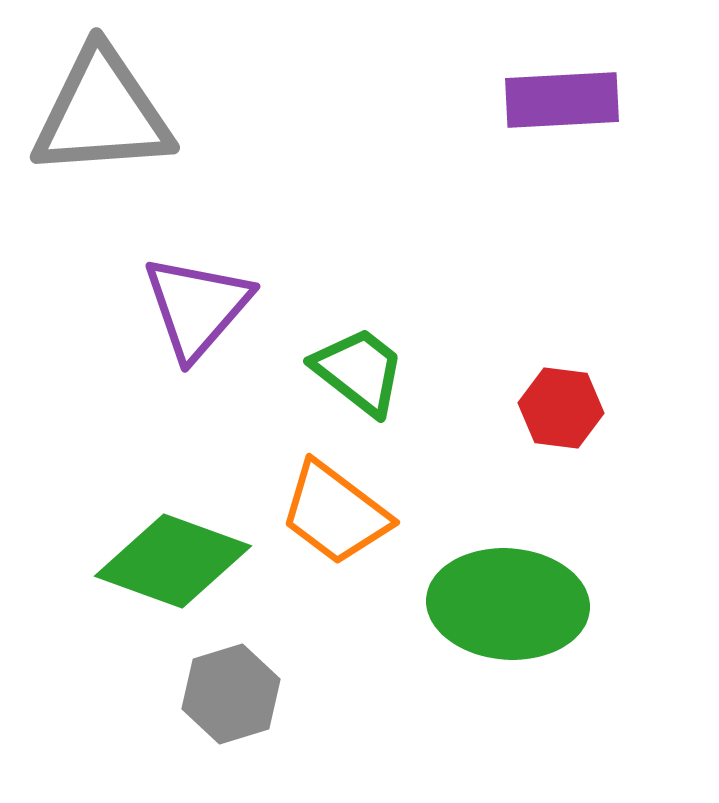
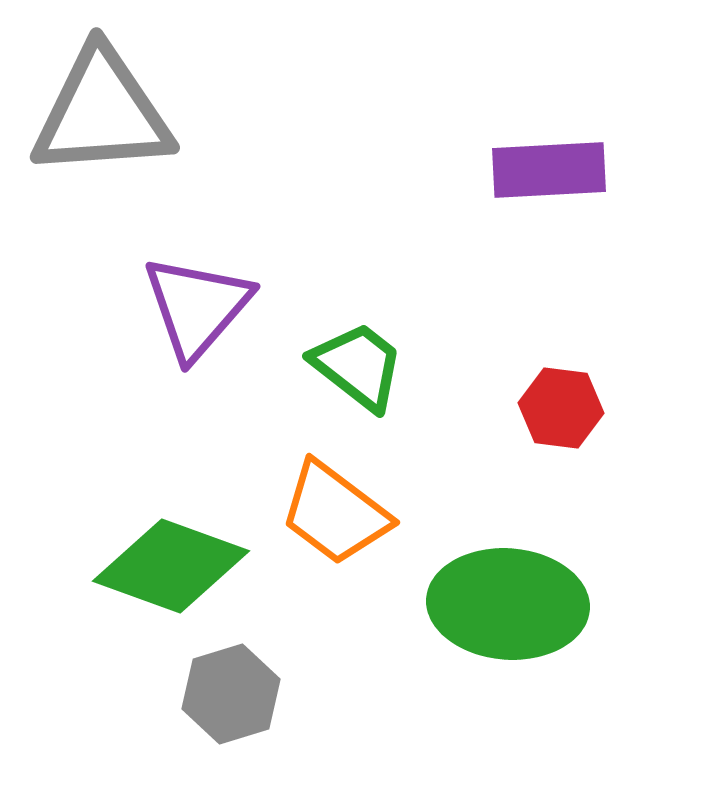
purple rectangle: moved 13 px left, 70 px down
green trapezoid: moved 1 px left, 5 px up
green diamond: moved 2 px left, 5 px down
